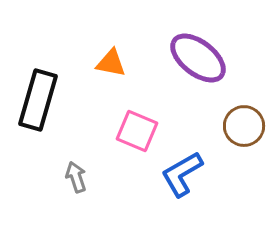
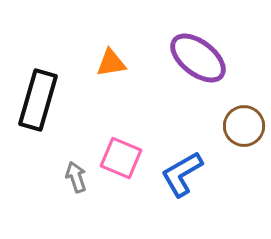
orange triangle: rotated 20 degrees counterclockwise
pink square: moved 16 px left, 27 px down
